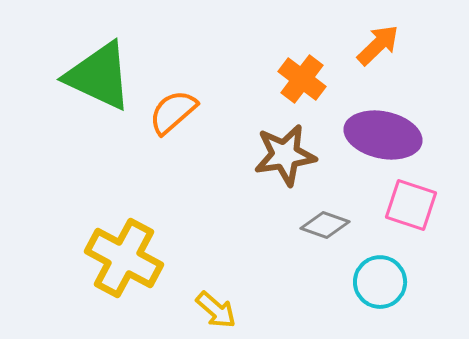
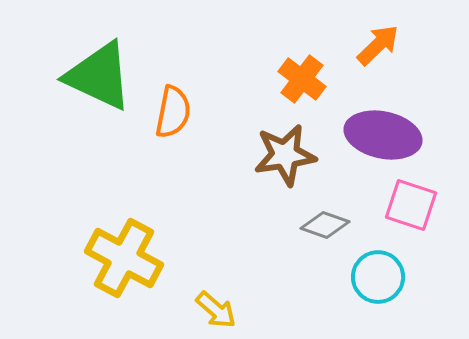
orange semicircle: rotated 142 degrees clockwise
cyan circle: moved 2 px left, 5 px up
